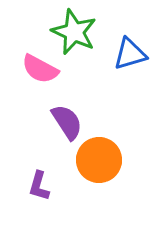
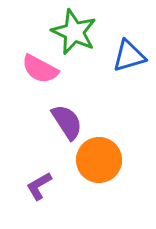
blue triangle: moved 1 px left, 2 px down
purple L-shape: rotated 44 degrees clockwise
